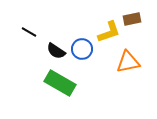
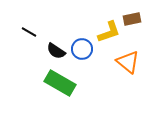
orange triangle: rotated 50 degrees clockwise
